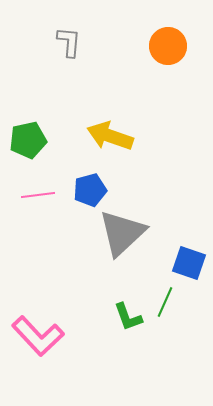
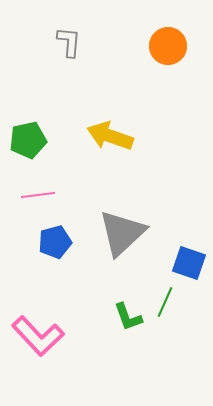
blue pentagon: moved 35 px left, 52 px down
